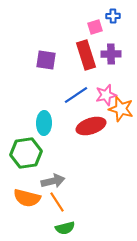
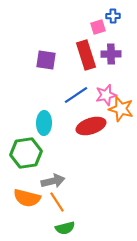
pink square: moved 3 px right
